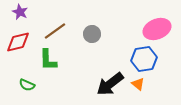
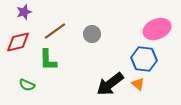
purple star: moved 4 px right; rotated 28 degrees clockwise
blue hexagon: rotated 15 degrees clockwise
